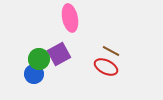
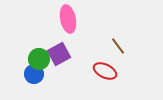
pink ellipse: moved 2 px left, 1 px down
brown line: moved 7 px right, 5 px up; rotated 24 degrees clockwise
red ellipse: moved 1 px left, 4 px down
